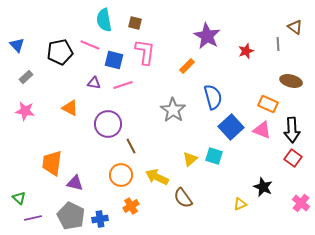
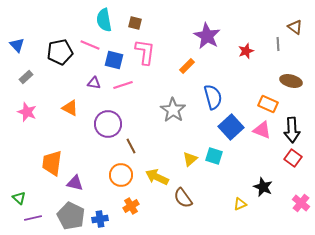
pink star at (25, 111): moved 2 px right, 1 px down; rotated 12 degrees clockwise
